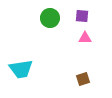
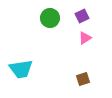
purple square: rotated 32 degrees counterclockwise
pink triangle: rotated 32 degrees counterclockwise
